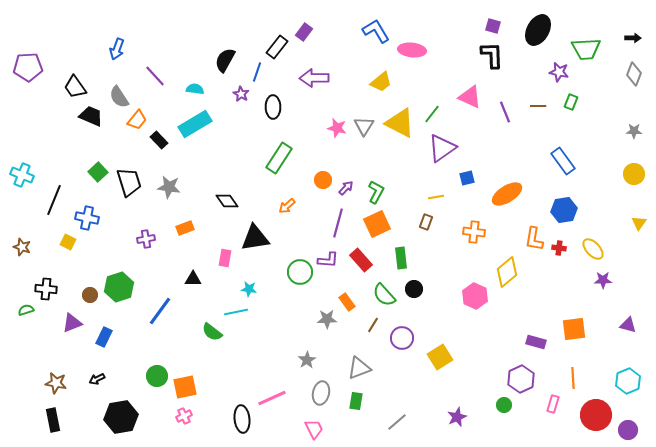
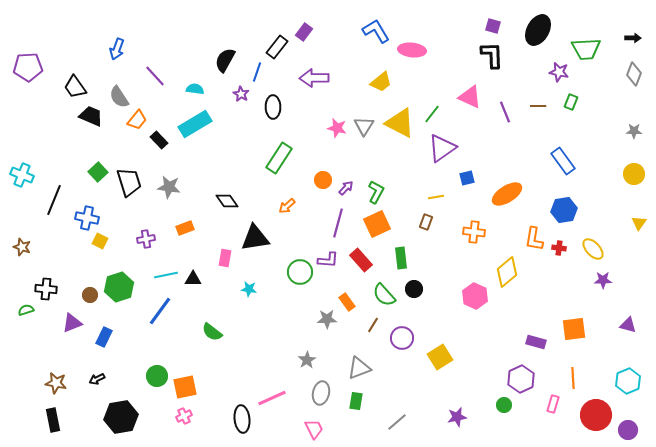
yellow square at (68, 242): moved 32 px right, 1 px up
cyan line at (236, 312): moved 70 px left, 37 px up
purple star at (457, 417): rotated 12 degrees clockwise
